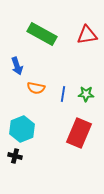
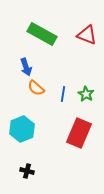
red triangle: rotated 30 degrees clockwise
blue arrow: moved 9 px right, 1 px down
orange semicircle: rotated 30 degrees clockwise
green star: rotated 28 degrees clockwise
black cross: moved 12 px right, 15 px down
